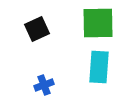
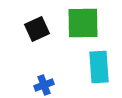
green square: moved 15 px left
cyan rectangle: rotated 8 degrees counterclockwise
